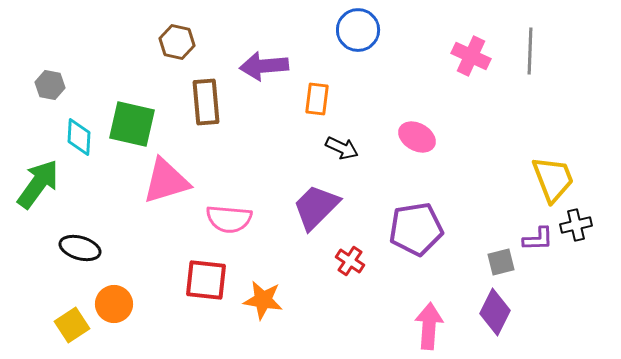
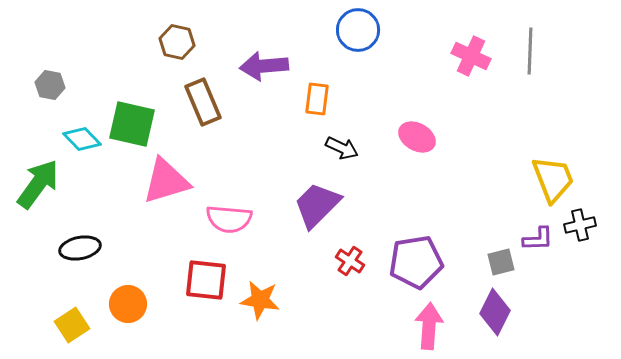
brown rectangle: moved 3 px left; rotated 18 degrees counterclockwise
cyan diamond: moved 3 px right, 2 px down; rotated 48 degrees counterclockwise
purple trapezoid: moved 1 px right, 2 px up
black cross: moved 4 px right
purple pentagon: moved 33 px down
black ellipse: rotated 27 degrees counterclockwise
orange star: moved 3 px left
orange circle: moved 14 px right
